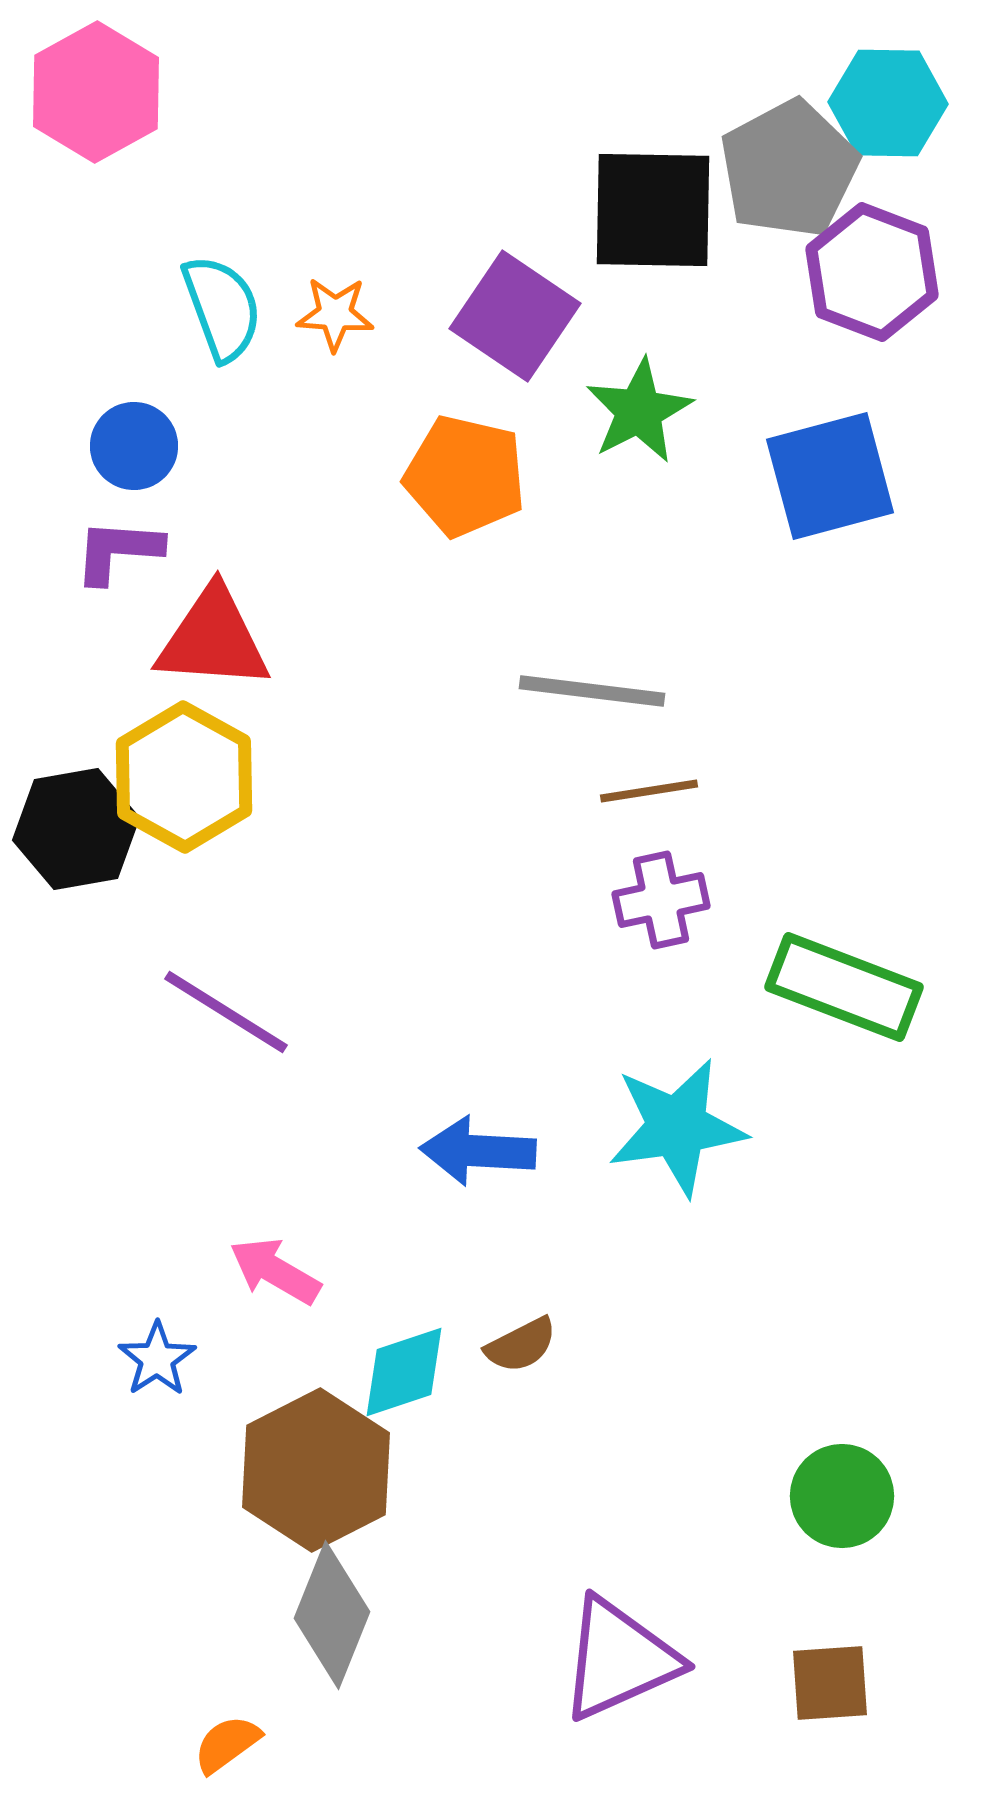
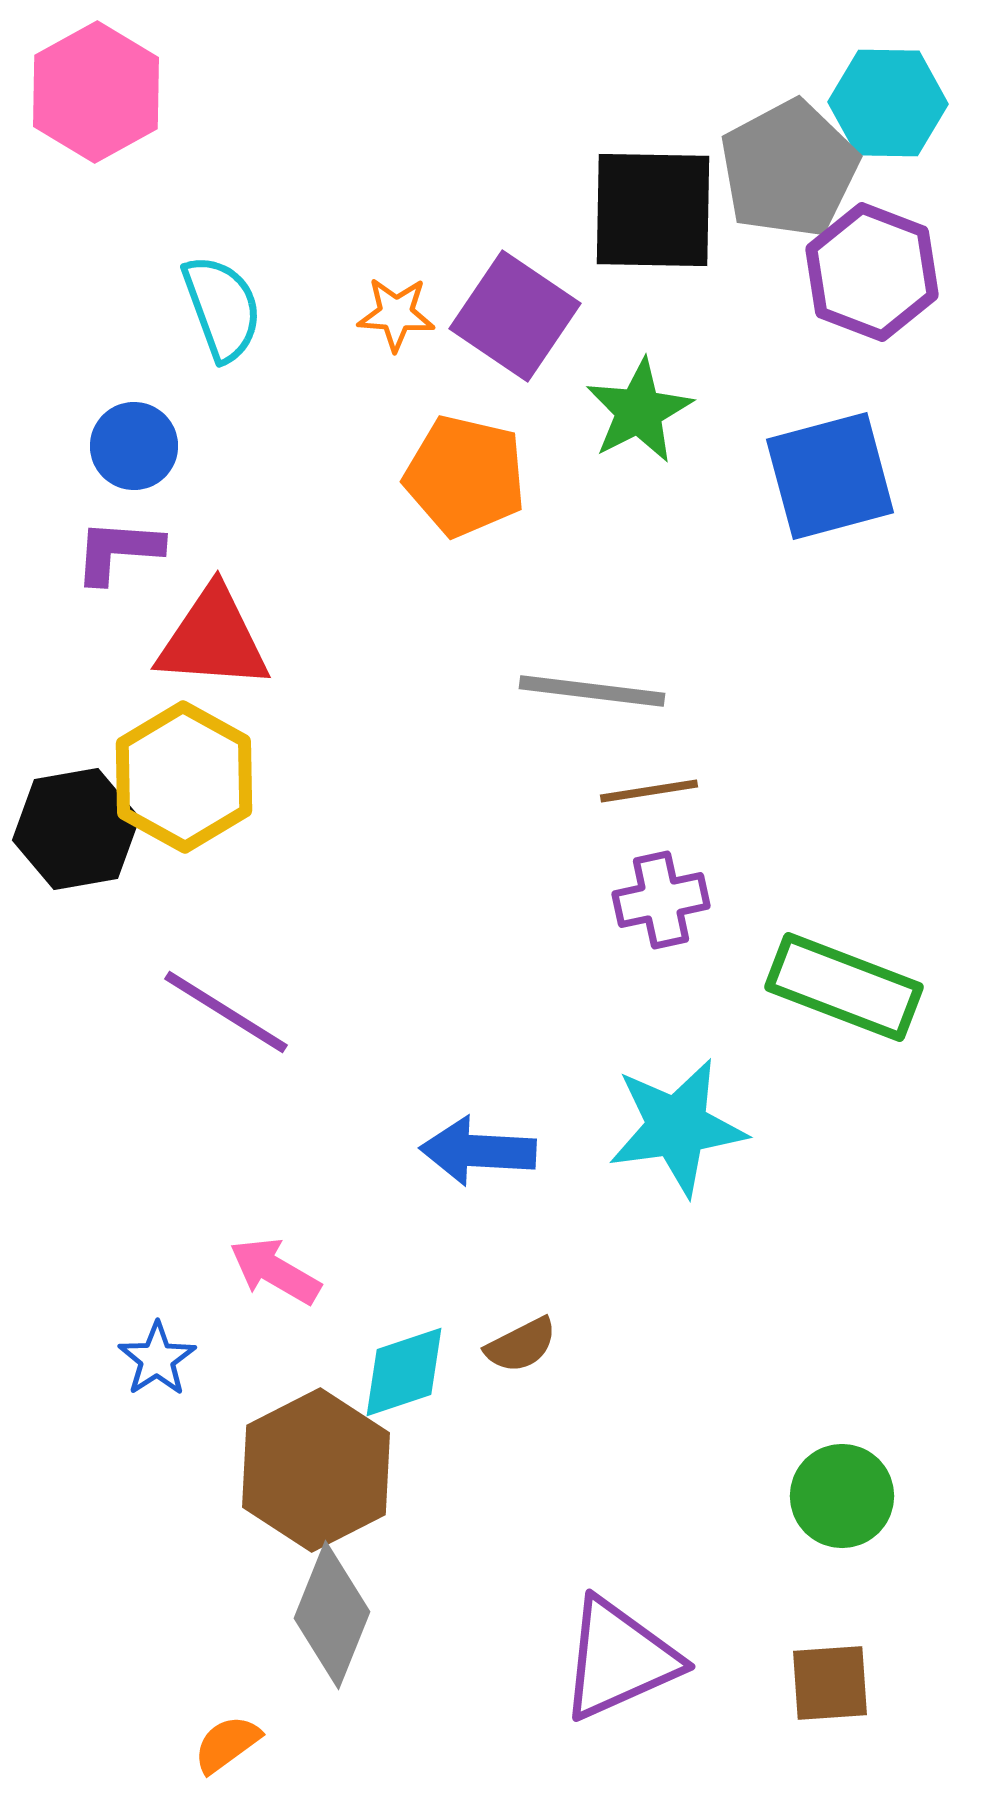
orange star: moved 61 px right
